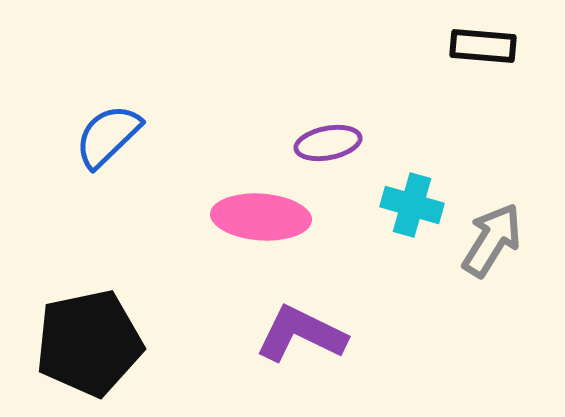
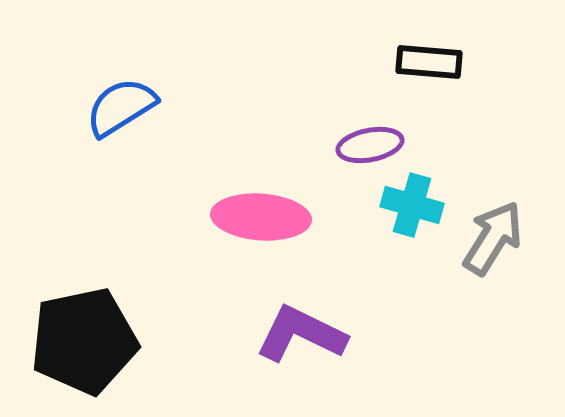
black rectangle: moved 54 px left, 16 px down
blue semicircle: moved 13 px right, 29 px up; rotated 12 degrees clockwise
purple ellipse: moved 42 px right, 2 px down
gray arrow: moved 1 px right, 2 px up
black pentagon: moved 5 px left, 2 px up
